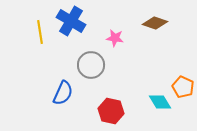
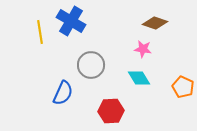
pink star: moved 28 px right, 11 px down
cyan diamond: moved 21 px left, 24 px up
red hexagon: rotated 15 degrees counterclockwise
